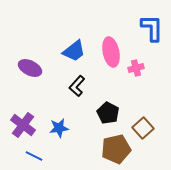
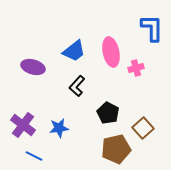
purple ellipse: moved 3 px right, 1 px up; rotated 10 degrees counterclockwise
